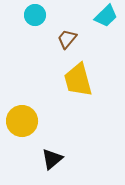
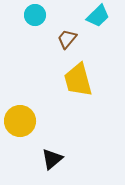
cyan trapezoid: moved 8 px left
yellow circle: moved 2 px left
